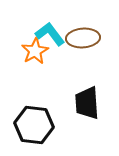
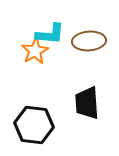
cyan L-shape: rotated 132 degrees clockwise
brown ellipse: moved 6 px right, 3 px down
